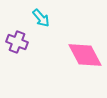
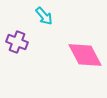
cyan arrow: moved 3 px right, 2 px up
